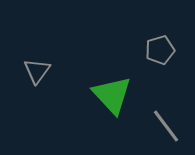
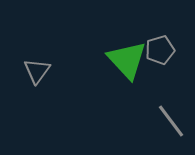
green triangle: moved 15 px right, 35 px up
gray line: moved 5 px right, 5 px up
